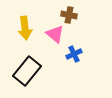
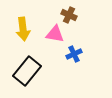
brown cross: rotated 14 degrees clockwise
yellow arrow: moved 2 px left, 1 px down
pink triangle: rotated 30 degrees counterclockwise
